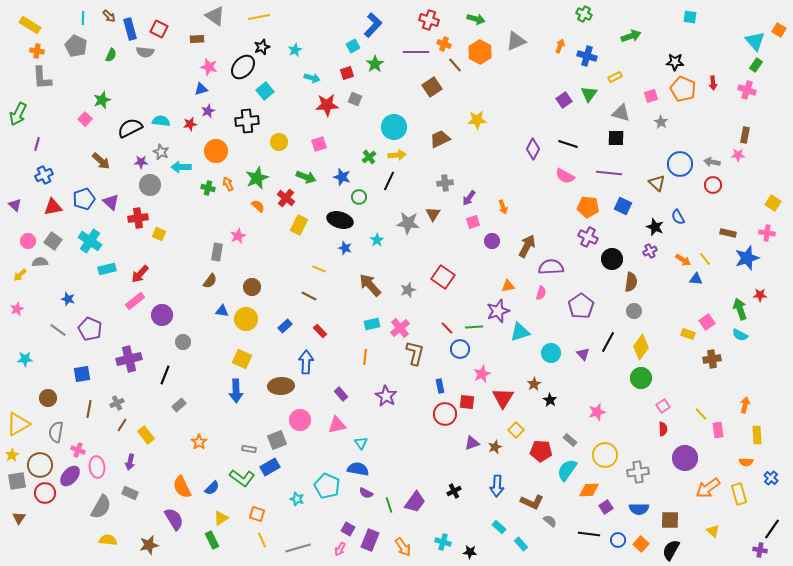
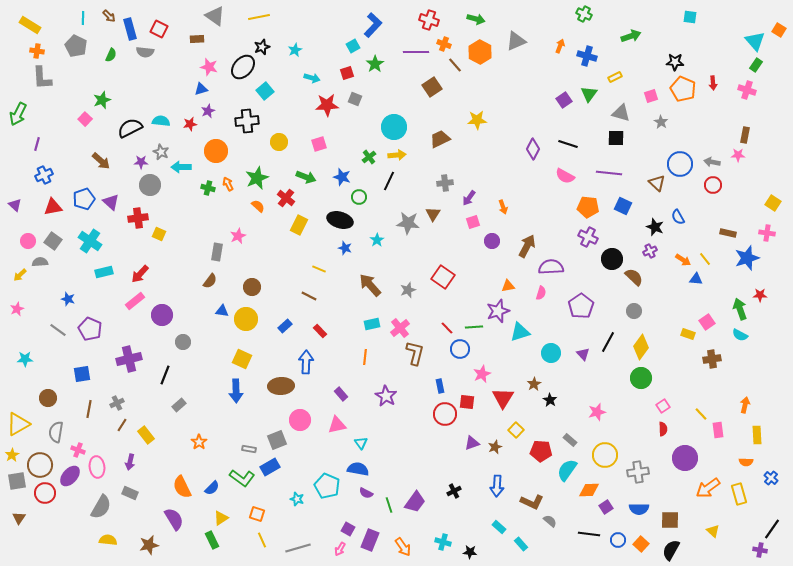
cyan rectangle at (107, 269): moved 3 px left, 3 px down
brown semicircle at (631, 282): moved 3 px right, 5 px up; rotated 54 degrees counterclockwise
